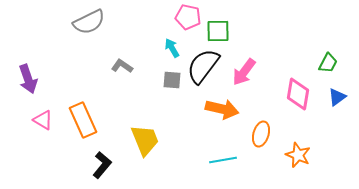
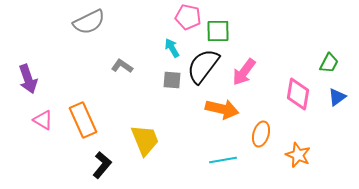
green trapezoid: moved 1 px right
